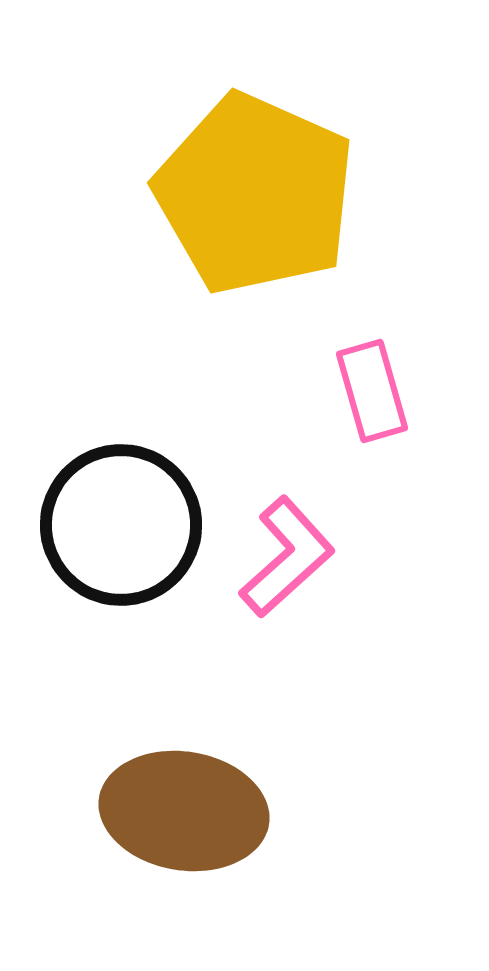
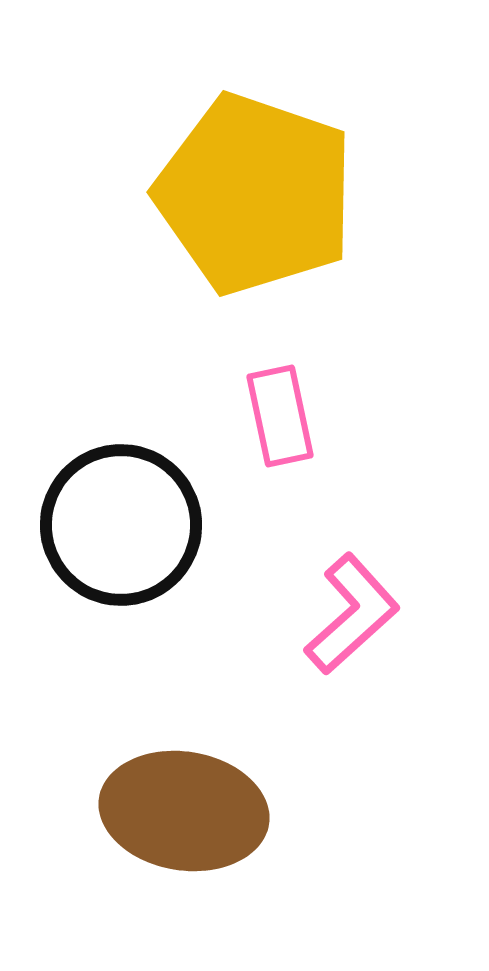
yellow pentagon: rotated 5 degrees counterclockwise
pink rectangle: moved 92 px left, 25 px down; rotated 4 degrees clockwise
pink L-shape: moved 65 px right, 57 px down
